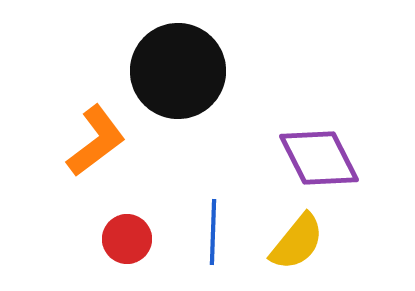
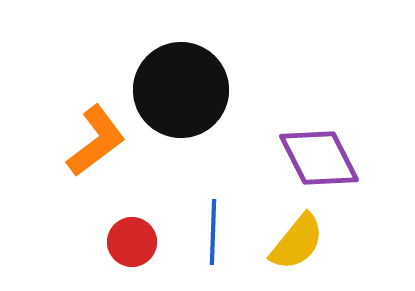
black circle: moved 3 px right, 19 px down
red circle: moved 5 px right, 3 px down
